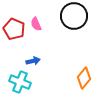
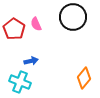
black circle: moved 1 px left, 1 px down
red pentagon: rotated 10 degrees clockwise
blue arrow: moved 2 px left
